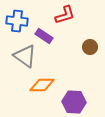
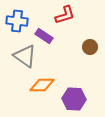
purple hexagon: moved 3 px up
